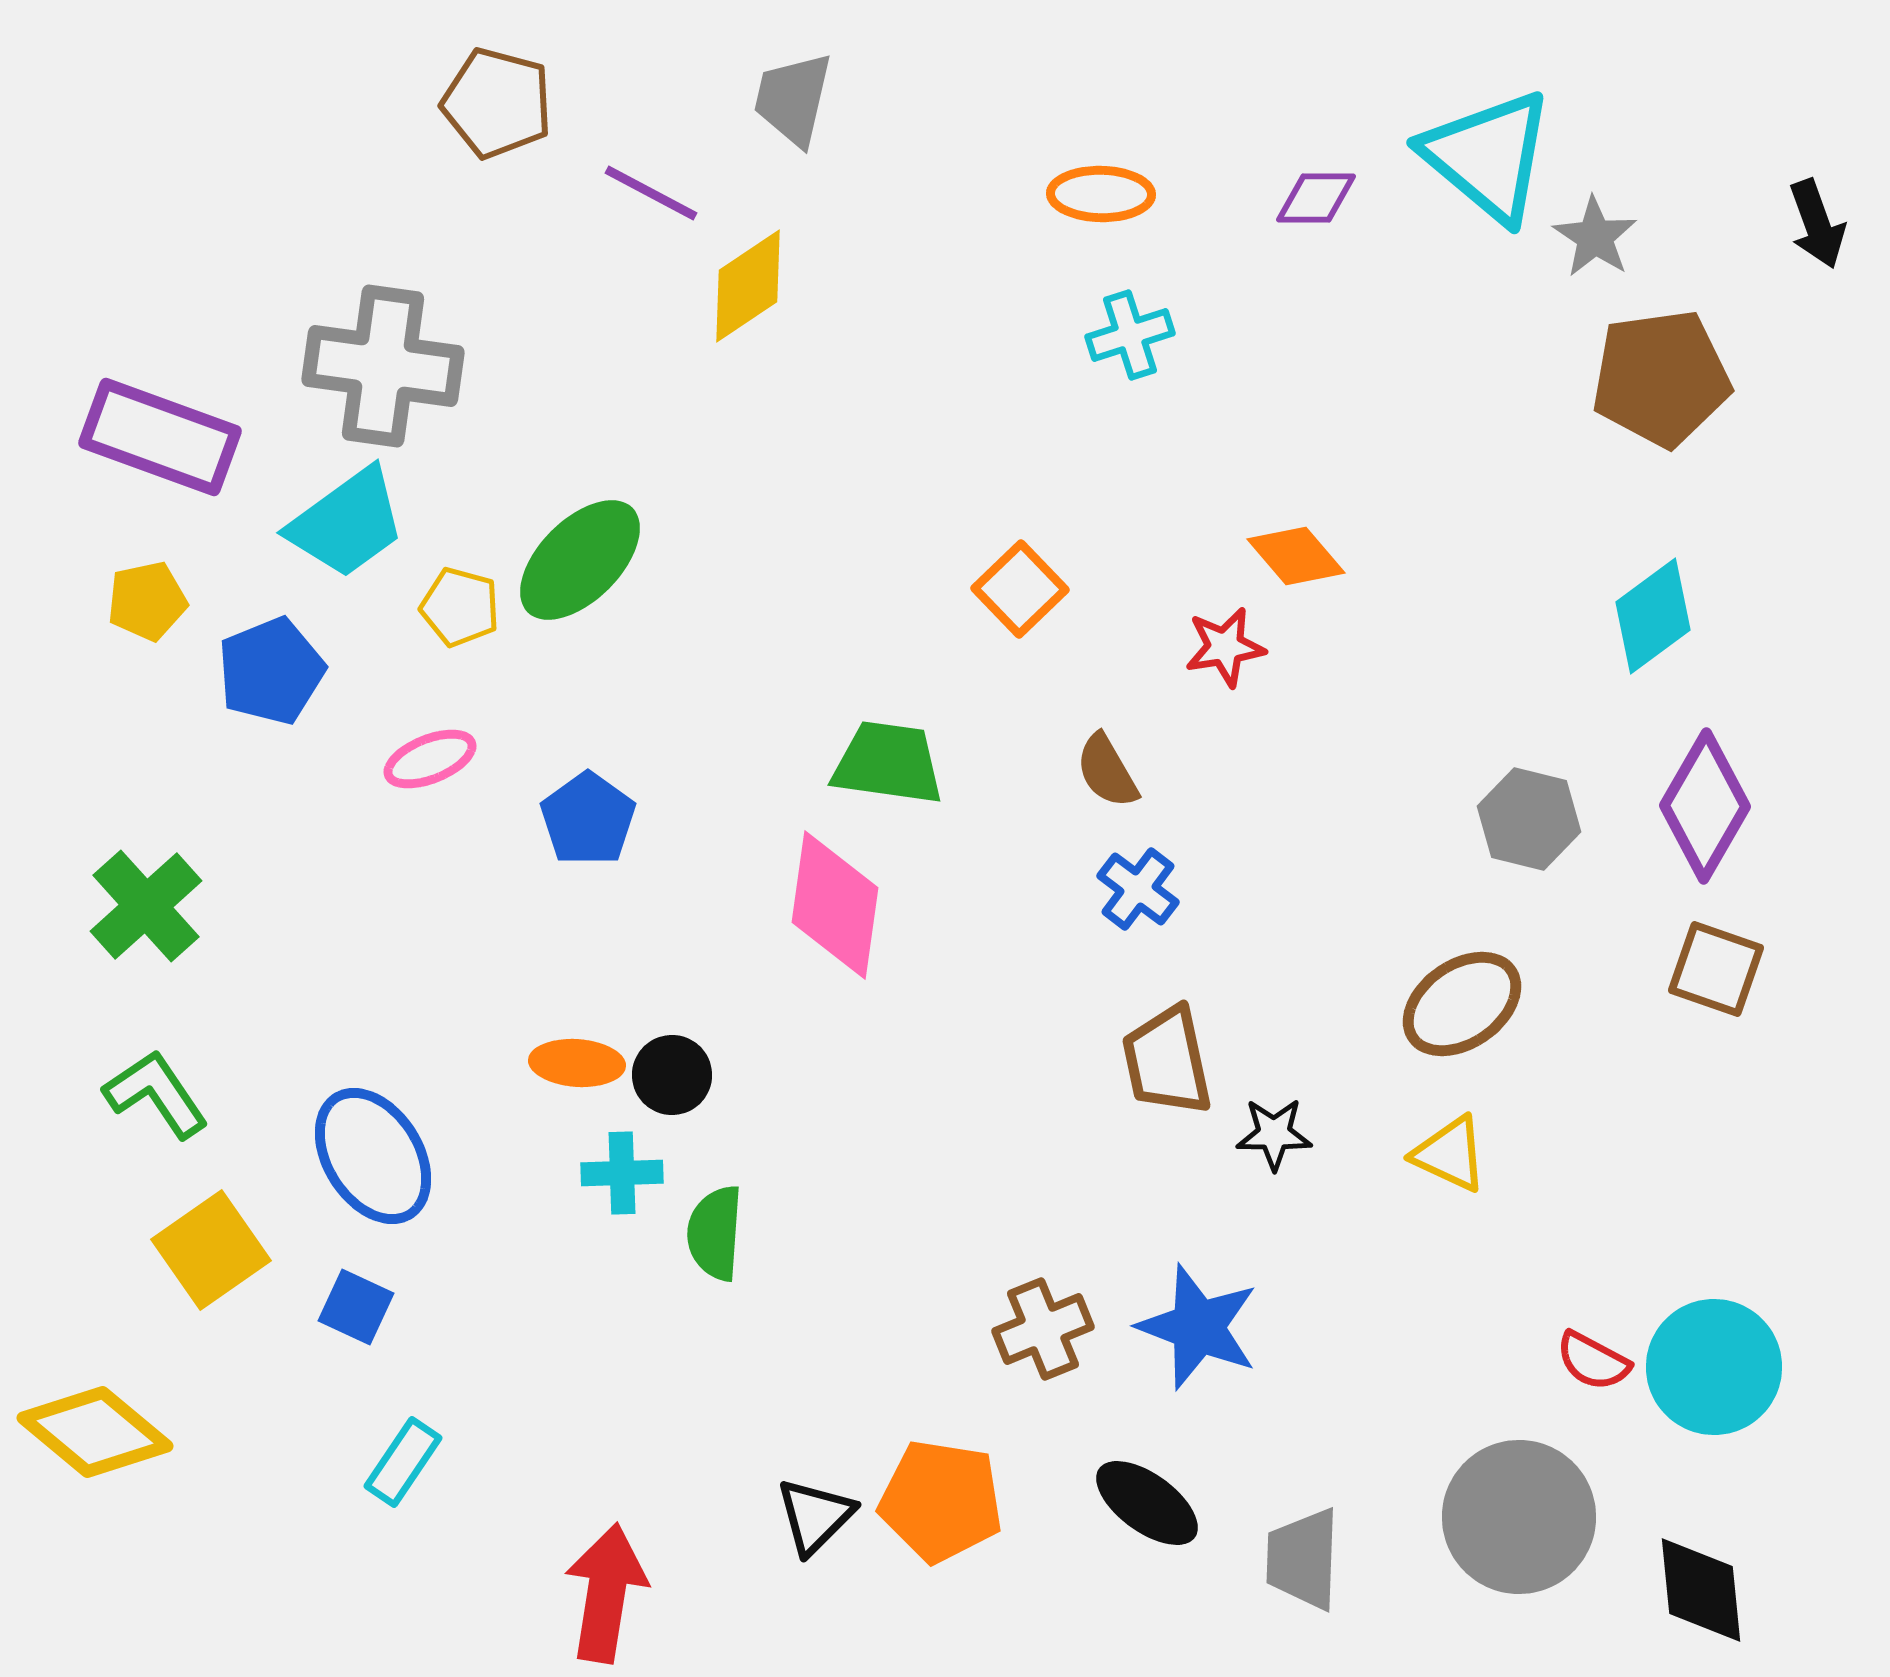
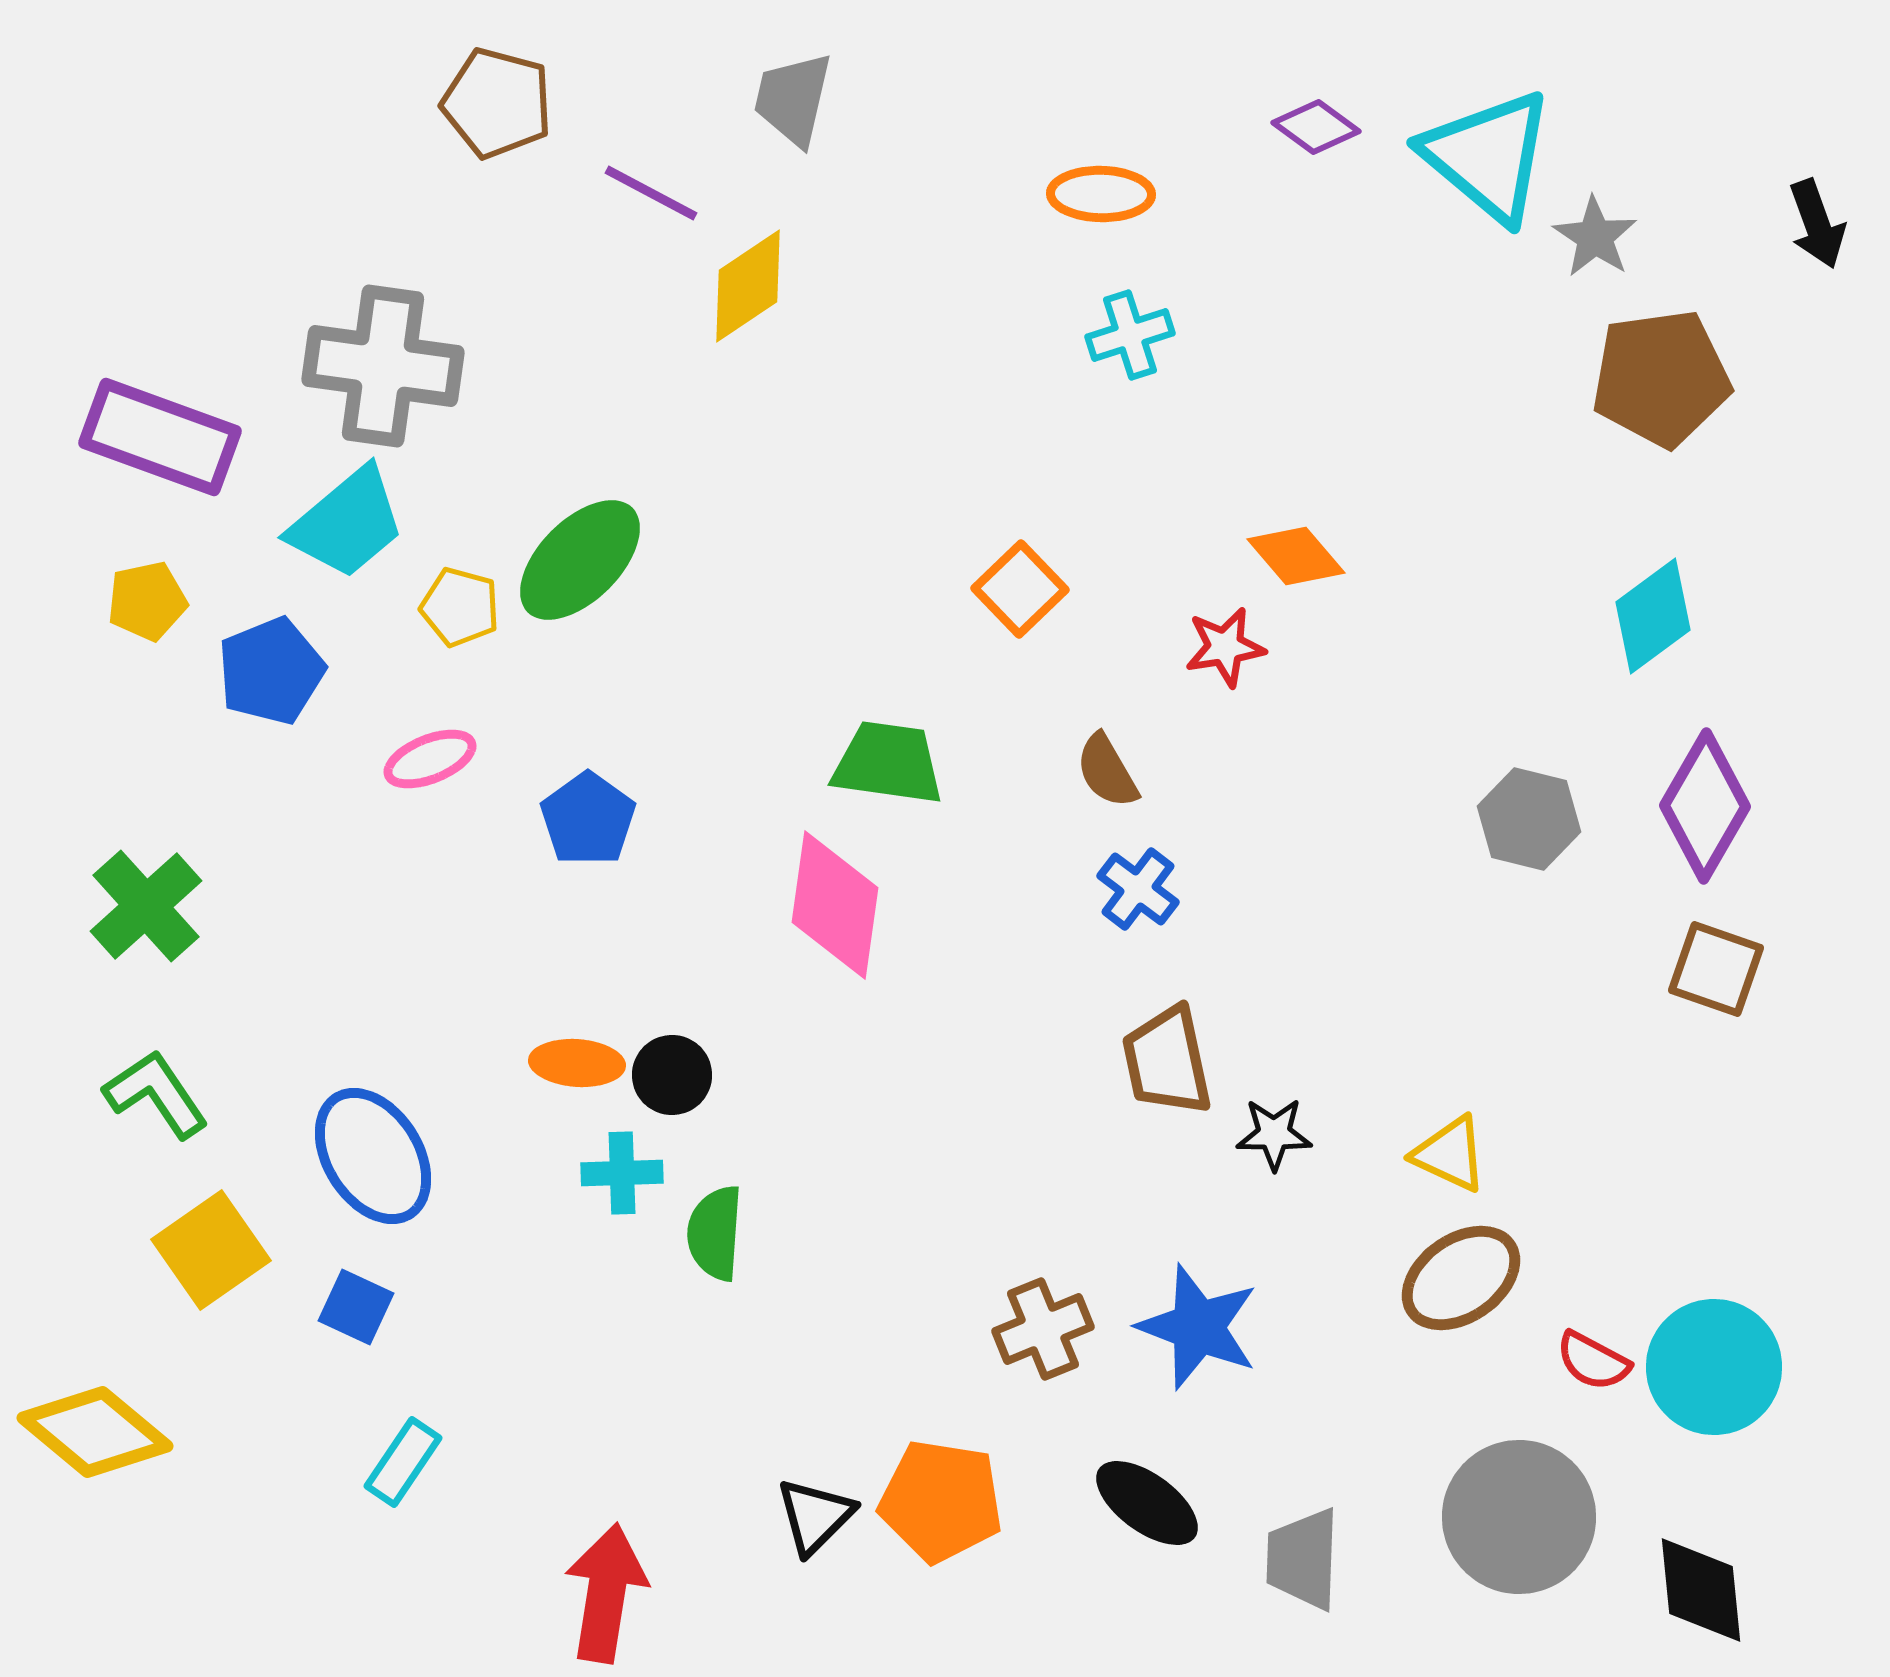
purple diamond at (1316, 198): moved 71 px up; rotated 36 degrees clockwise
cyan trapezoid at (347, 523): rotated 4 degrees counterclockwise
brown ellipse at (1462, 1004): moved 1 px left, 274 px down
